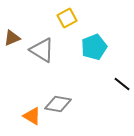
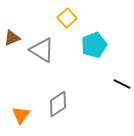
yellow square: rotated 12 degrees counterclockwise
cyan pentagon: moved 2 px up
black line: rotated 12 degrees counterclockwise
gray diamond: rotated 44 degrees counterclockwise
orange triangle: moved 11 px left, 1 px up; rotated 36 degrees clockwise
